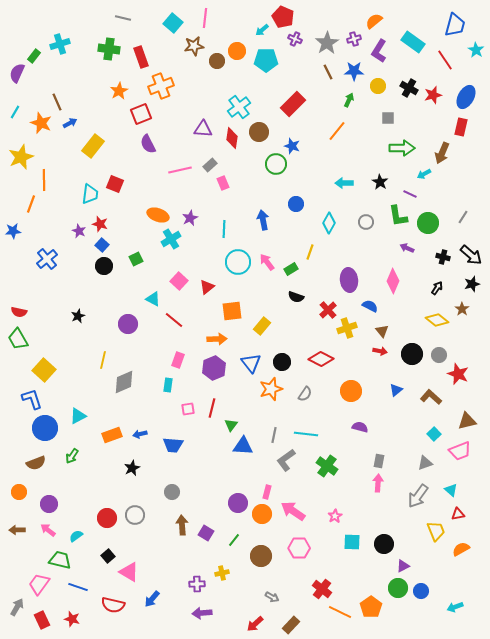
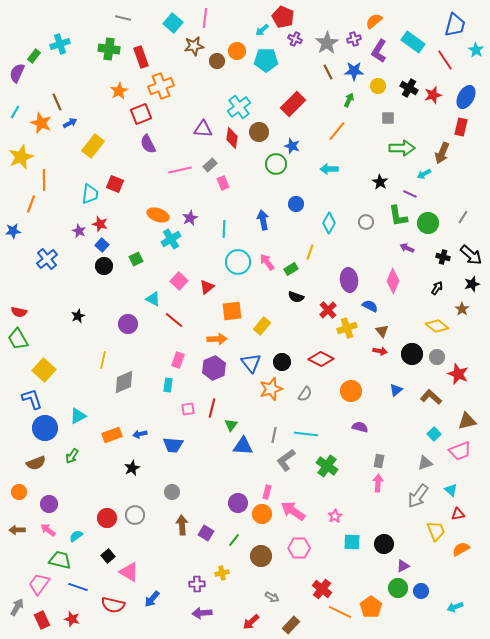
cyan arrow at (344, 183): moved 15 px left, 14 px up
yellow diamond at (437, 320): moved 6 px down
gray circle at (439, 355): moved 2 px left, 2 px down
red arrow at (255, 624): moved 4 px left, 2 px up
